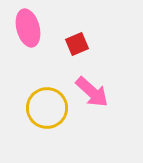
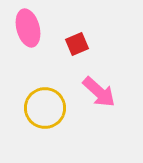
pink arrow: moved 7 px right
yellow circle: moved 2 px left
